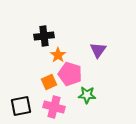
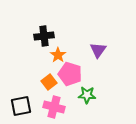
orange square: rotated 14 degrees counterclockwise
